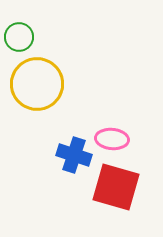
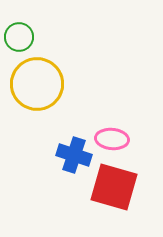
red square: moved 2 px left
